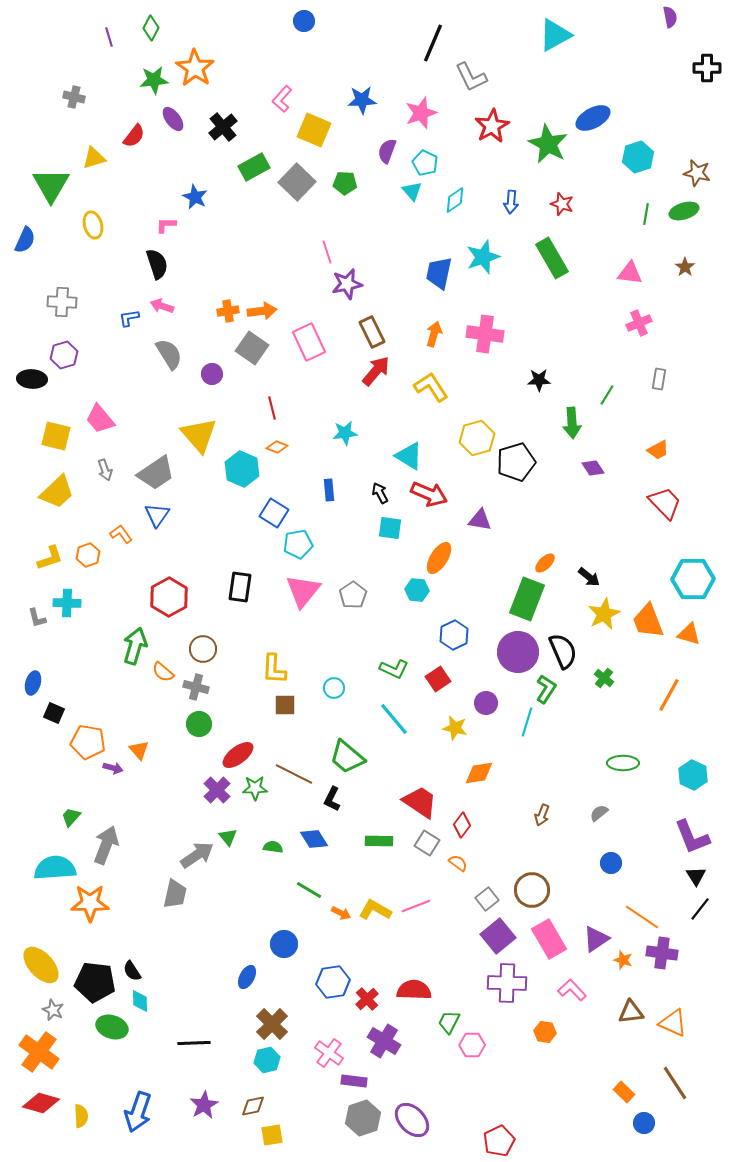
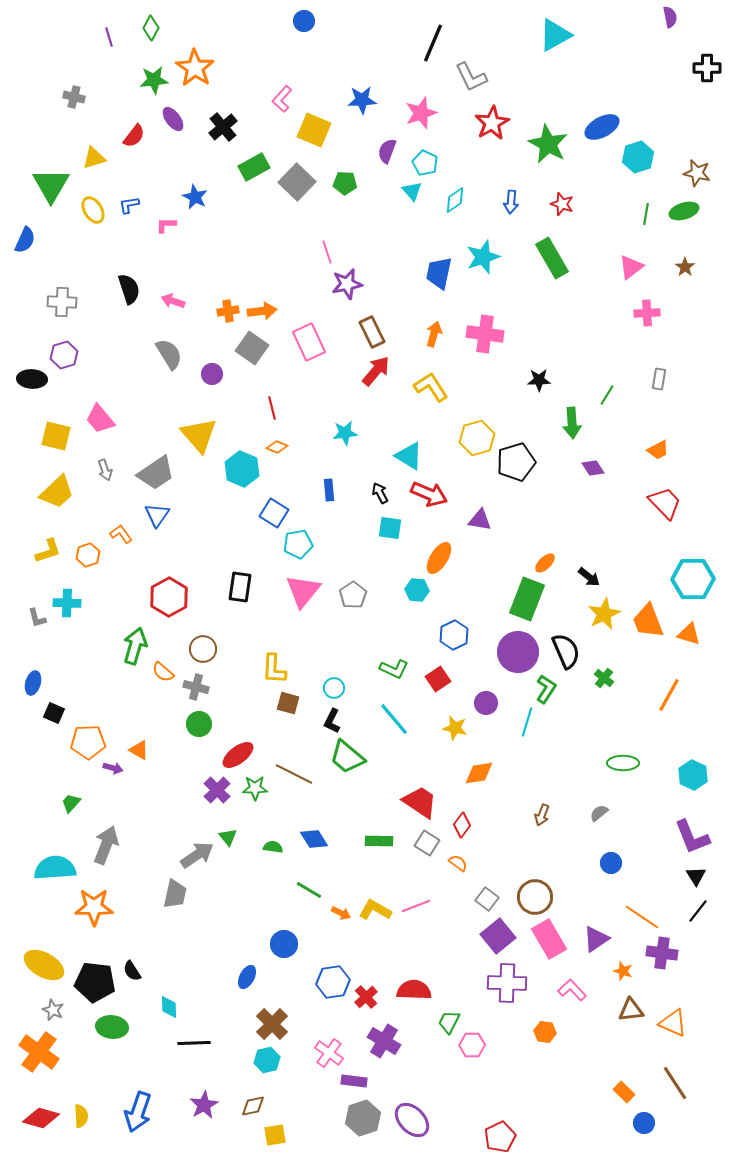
blue ellipse at (593, 118): moved 9 px right, 9 px down
red star at (492, 126): moved 3 px up
yellow ellipse at (93, 225): moved 15 px up; rotated 16 degrees counterclockwise
black semicircle at (157, 264): moved 28 px left, 25 px down
pink triangle at (630, 273): moved 1 px right, 6 px up; rotated 44 degrees counterclockwise
pink arrow at (162, 306): moved 11 px right, 5 px up
blue L-shape at (129, 318): moved 113 px up
pink cross at (639, 323): moved 8 px right, 10 px up; rotated 20 degrees clockwise
yellow L-shape at (50, 558): moved 2 px left, 7 px up
black semicircle at (563, 651): moved 3 px right
brown square at (285, 705): moved 3 px right, 2 px up; rotated 15 degrees clockwise
orange pentagon at (88, 742): rotated 12 degrees counterclockwise
orange triangle at (139, 750): rotated 20 degrees counterclockwise
black L-shape at (332, 799): moved 78 px up
green trapezoid at (71, 817): moved 14 px up
brown circle at (532, 890): moved 3 px right, 7 px down
gray square at (487, 899): rotated 15 degrees counterclockwise
orange star at (90, 903): moved 4 px right, 4 px down
black line at (700, 909): moved 2 px left, 2 px down
orange star at (623, 960): moved 11 px down
yellow ellipse at (41, 965): moved 3 px right; rotated 18 degrees counterclockwise
red cross at (367, 999): moved 1 px left, 2 px up
cyan diamond at (140, 1001): moved 29 px right, 6 px down
brown triangle at (631, 1012): moved 2 px up
green ellipse at (112, 1027): rotated 12 degrees counterclockwise
red diamond at (41, 1103): moved 15 px down
yellow square at (272, 1135): moved 3 px right
red pentagon at (499, 1141): moved 1 px right, 4 px up
